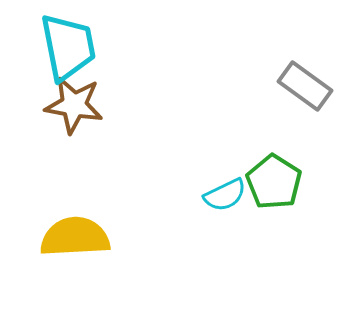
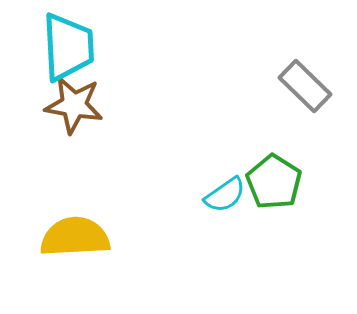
cyan trapezoid: rotated 8 degrees clockwise
gray rectangle: rotated 8 degrees clockwise
cyan semicircle: rotated 9 degrees counterclockwise
